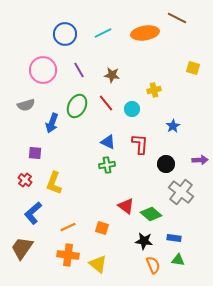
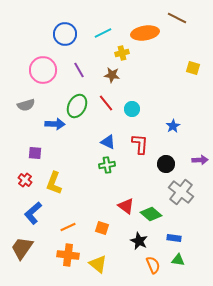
yellow cross: moved 32 px left, 37 px up
blue arrow: moved 3 px right, 1 px down; rotated 108 degrees counterclockwise
black star: moved 5 px left; rotated 18 degrees clockwise
